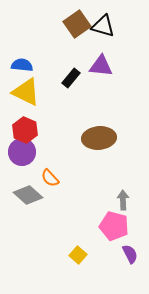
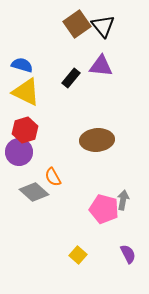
black triangle: rotated 35 degrees clockwise
blue semicircle: rotated 10 degrees clockwise
red hexagon: rotated 20 degrees clockwise
brown ellipse: moved 2 px left, 2 px down
purple circle: moved 3 px left
orange semicircle: moved 3 px right, 1 px up; rotated 12 degrees clockwise
gray diamond: moved 6 px right, 3 px up
gray arrow: rotated 12 degrees clockwise
pink pentagon: moved 10 px left, 17 px up
purple semicircle: moved 2 px left
